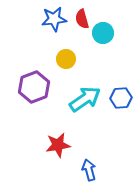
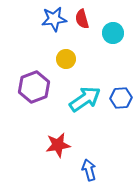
cyan circle: moved 10 px right
